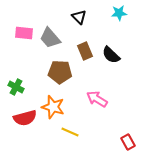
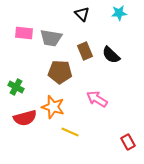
black triangle: moved 3 px right, 3 px up
gray trapezoid: moved 1 px right; rotated 40 degrees counterclockwise
